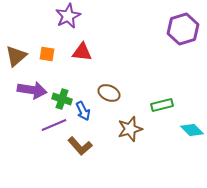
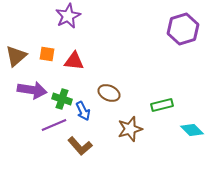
red triangle: moved 8 px left, 9 px down
